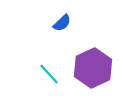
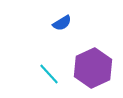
blue semicircle: rotated 12 degrees clockwise
